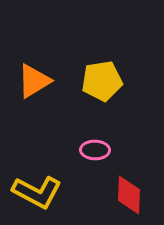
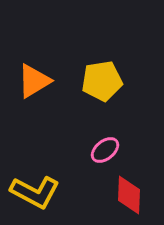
pink ellipse: moved 10 px right; rotated 40 degrees counterclockwise
yellow L-shape: moved 2 px left
